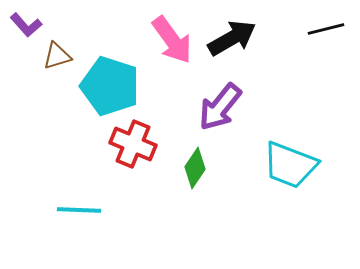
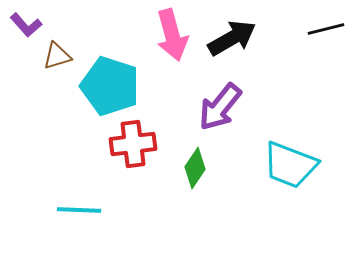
pink arrow: moved 5 px up; rotated 21 degrees clockwise
red cross: rotated 30 degrees counterclockwise
